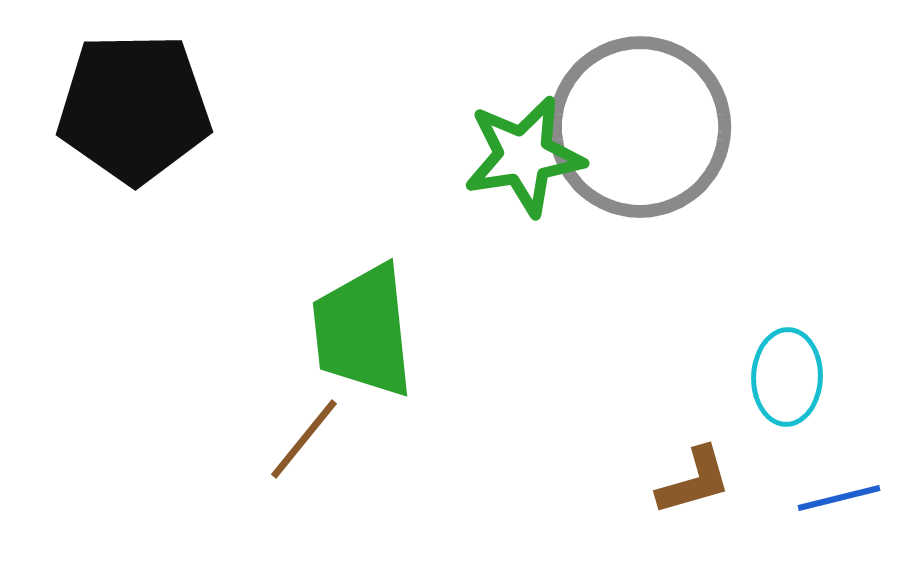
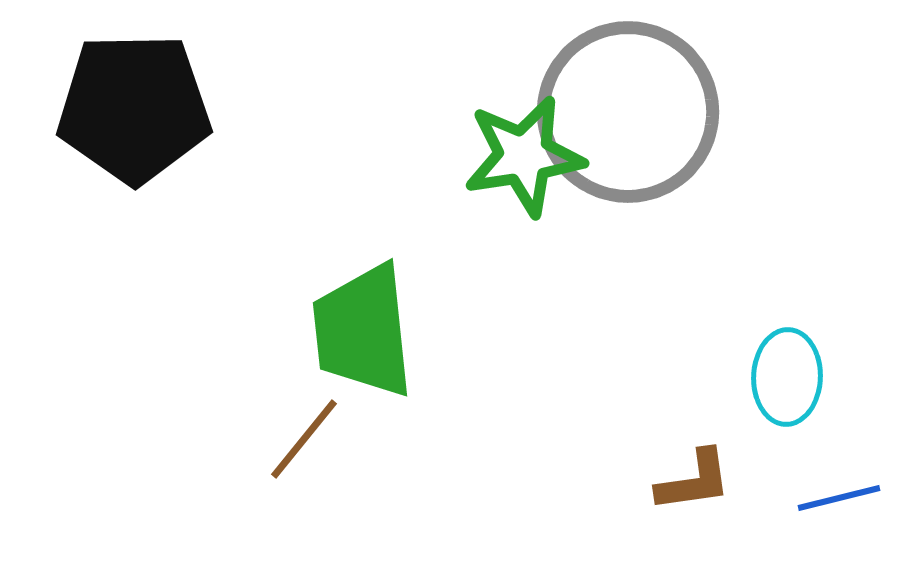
gray circle: moved 12 px left, 15 px up
brown L-shape: rotated 8 degrees clockwise
